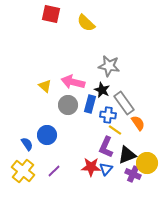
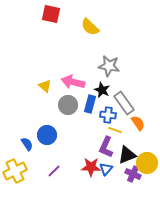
yellow semicircle: moved 4 px right, 4 px down
yellow line: rotated 16 degrees counterclockwise
yellow cross: moved 8 px left; rotated 25 degrees clockwise
